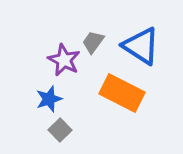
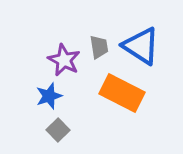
gray trapezoid: moved 6 px right, 5 px down; rotated 135 degrees clockwise
blue star: moved 3 px up
gray square: moved 2 px left
